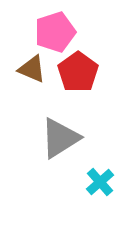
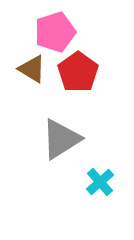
brown triangle: rotated 8 degrees clockwise
gray triangle: moved 1 px right, 1 px down
